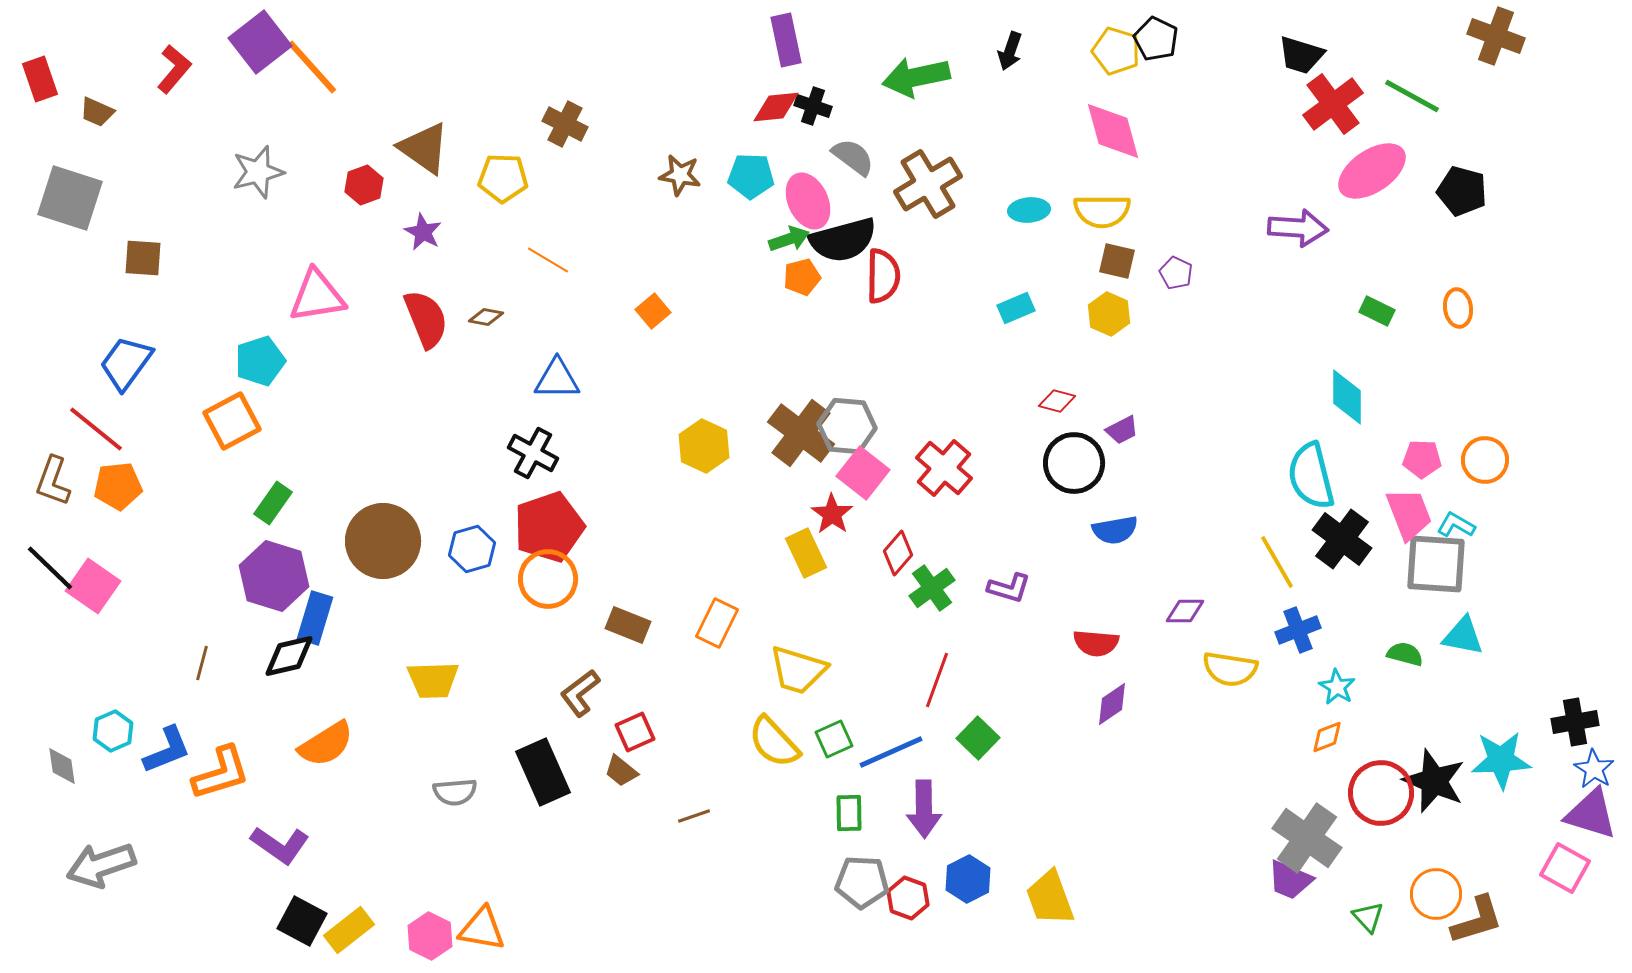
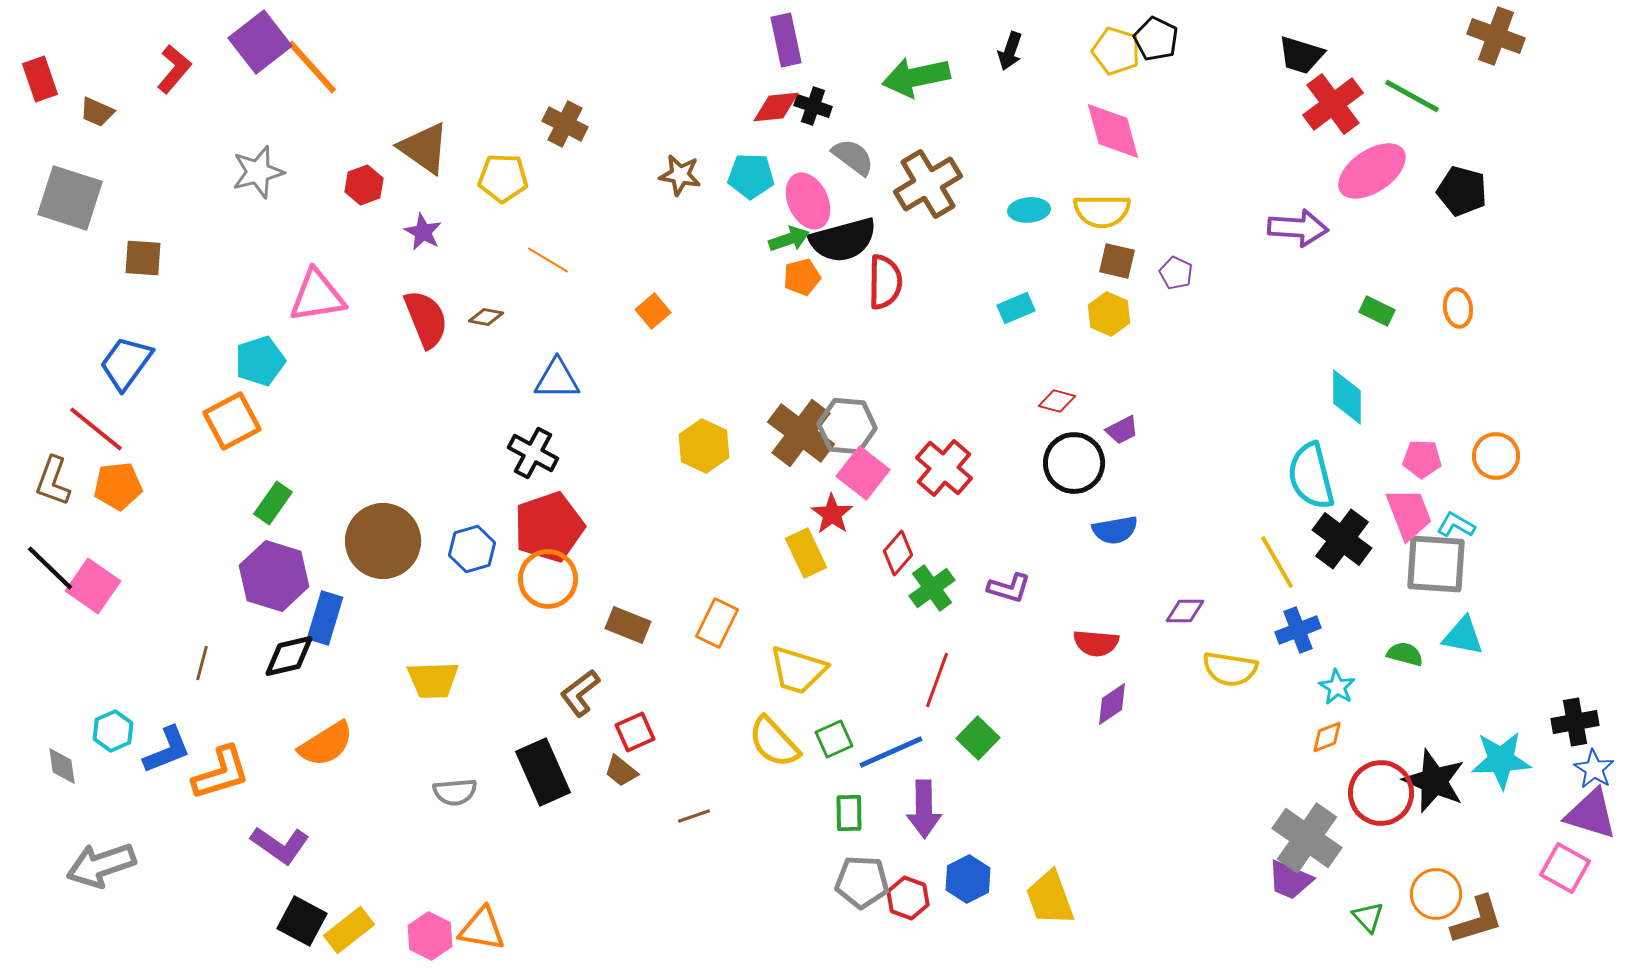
red semicircle at (883, 276): moved 2 px right, 6 px down
orange circle at (1485, 460): moved 11 px right, 4 px up
blue rectangle at (315, 618): moved 10 px right
